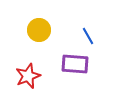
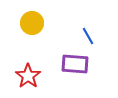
yellow circle: moved 7 px left, 7 px up
red star: rotated 15 degrees counterclockwise
